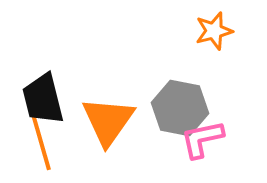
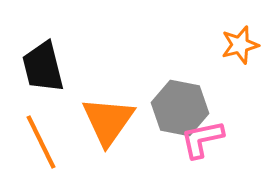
orange star: moved 26 px right, 14 px down
black trapezoid: moved 32 px up
orange line: rotated 10 degrees counterclockwise
